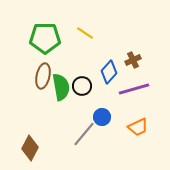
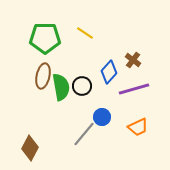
brown cross: rotated 28 degrees counterclockwise
